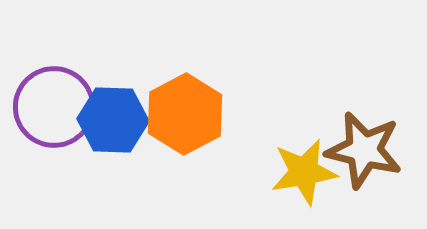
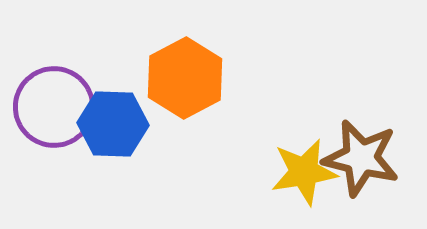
orange hexagon: moved 36 px up
blue hexagon: moved 4 px down
brown star: moved 3 px left, 8 px down
